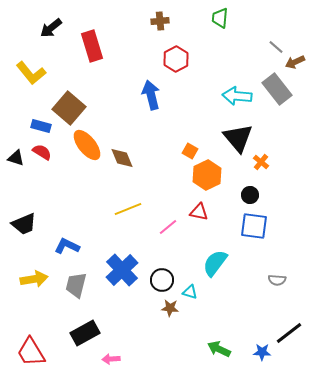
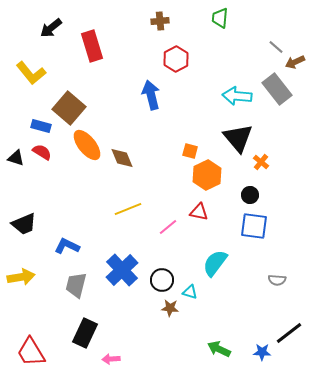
orange square at (190, 151): rotated 14 degrees counterclockwise
yellow arrow at (34, 279): moved 13 px left, 2 px up
black rectangle at (85, 333): rotated 36 degrees counterclockwise
